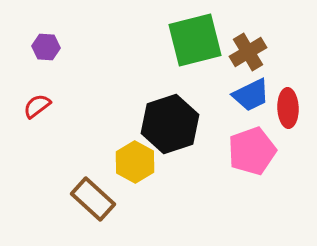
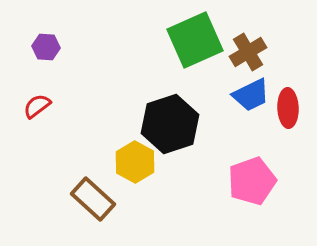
green square: rotated 10 degrees counterclockwise
pink pentagon: moved 30 px down
